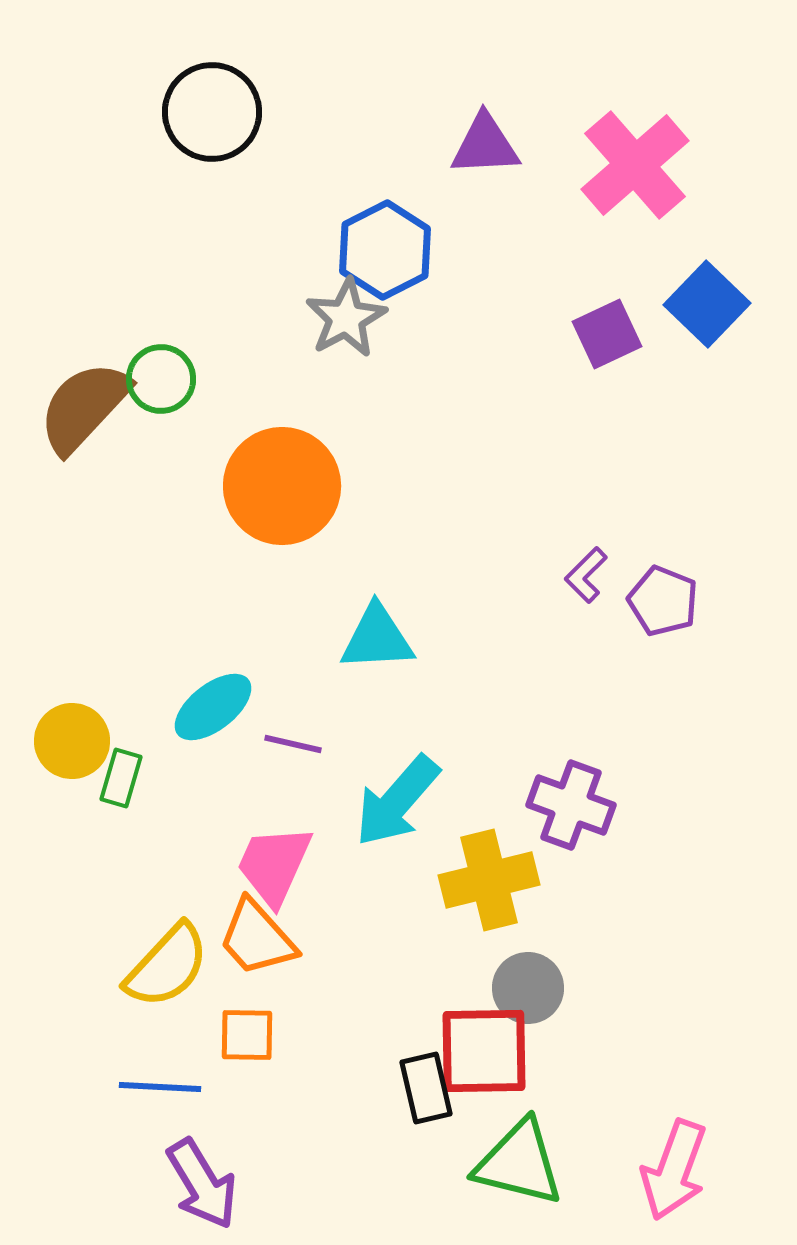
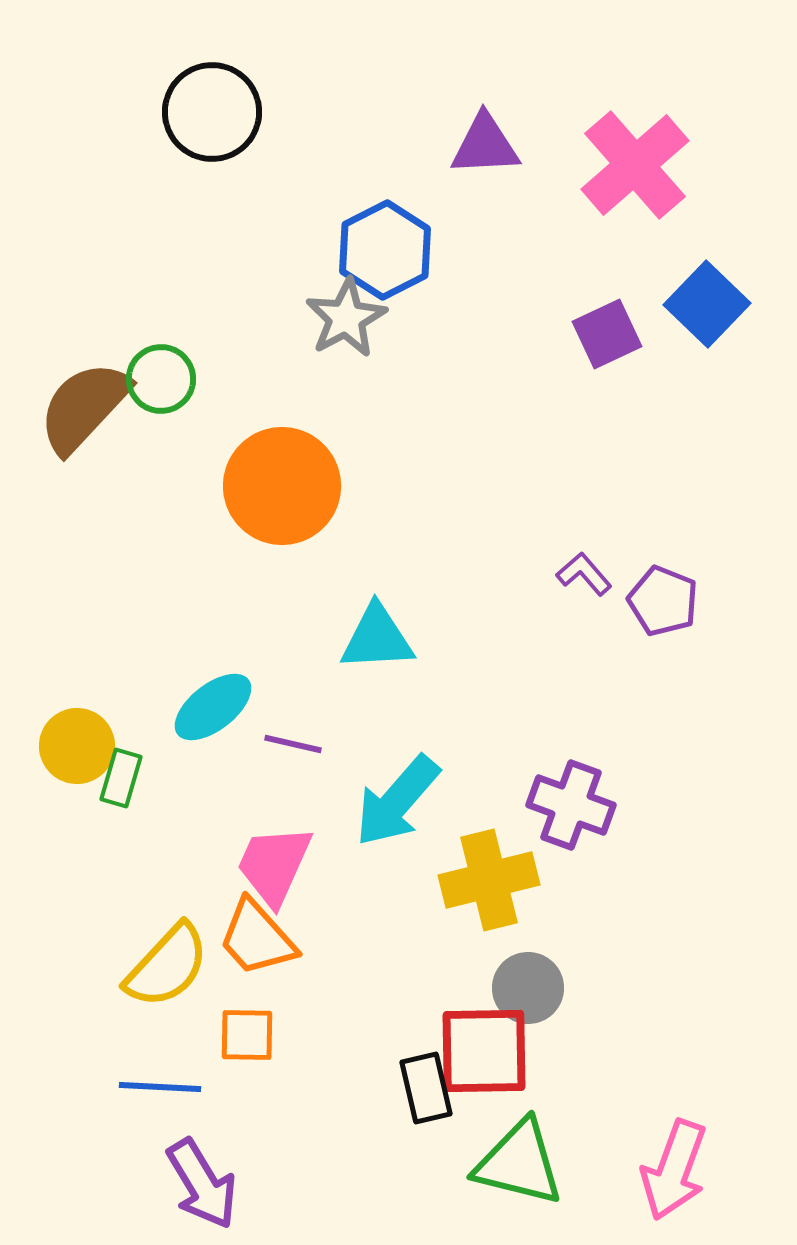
purple L-shape: moved 2 px left, 1 px up; rotated 94 degrees clockwise
yellow circle: moved 5 px right, 5 px down
